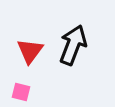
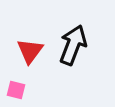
pink square: moved 5 px left, 2 px up
